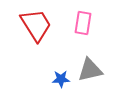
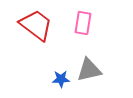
red trapezoid: rotated 21 degrees counterclockwise
gray triangle: moved 1 px left
